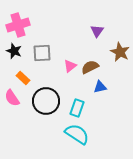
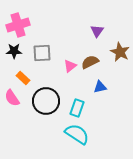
black star: rotated 21 degrees counterclockwise
brown semicircle: moved 5 px up
